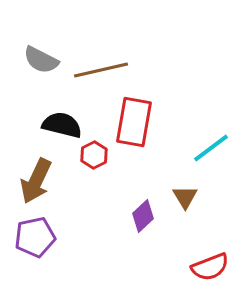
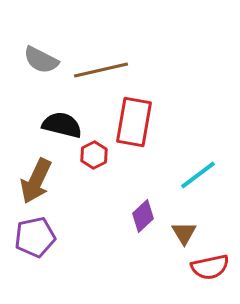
cyan line: moved 13 px left, 27 px down
brown triangle: moved 1 px left, 36 px down
red semicircle: rotated 9 degrees clockwise
